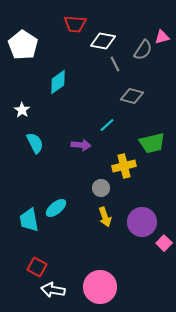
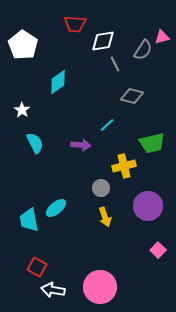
white diamond: rotated 20 degrees counterclockwise
purple circle: moved 6 px right, 16 px up
pink square: moved 6 px left, 7 px down
